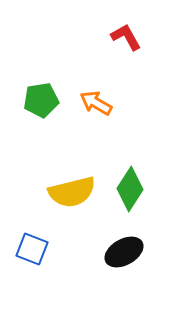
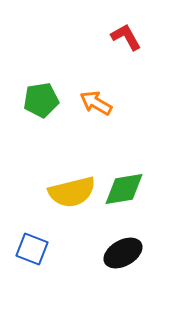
green diamond: moved 6 px left; rotated 48 degrees clockwise
black ellipse: moved 1 px left, 1 px down
